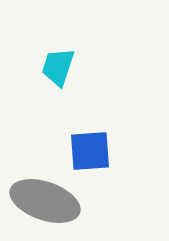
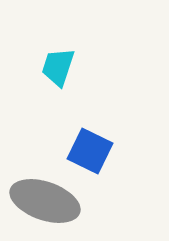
blue square: rotated 30 degrees clockwise
